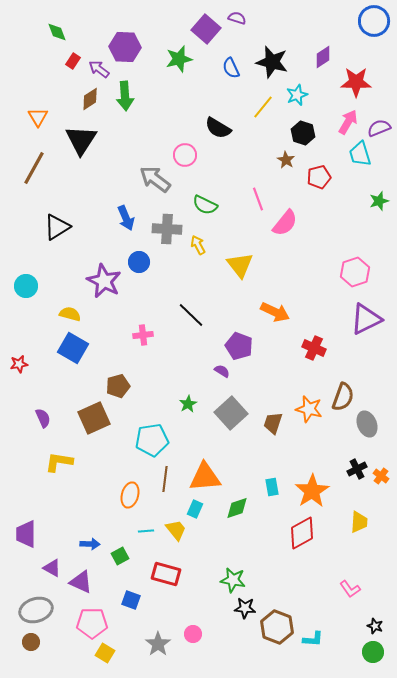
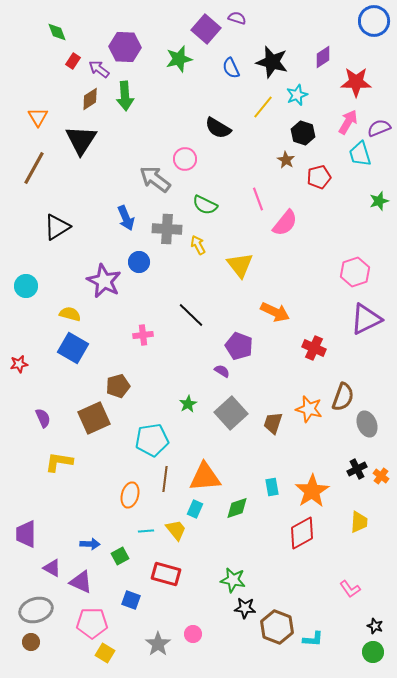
pink circle at (185, 155): moved 4 px down
